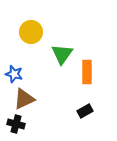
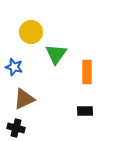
green triangle: moved 6 px left
blue star: moved 7 px up
black rectangle: rotated 28 degrees clockwise
black cross: moved 4 px down
